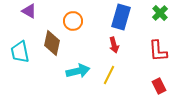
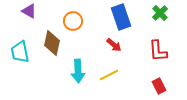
blue rectangle: rotated 35 degrees counterclockwise
red arrow: rotated 35 degrees counterclockwise
cyan arrow: rotated 100 degrees clockwise
yellow line: rotated 36 degrees clockwise
